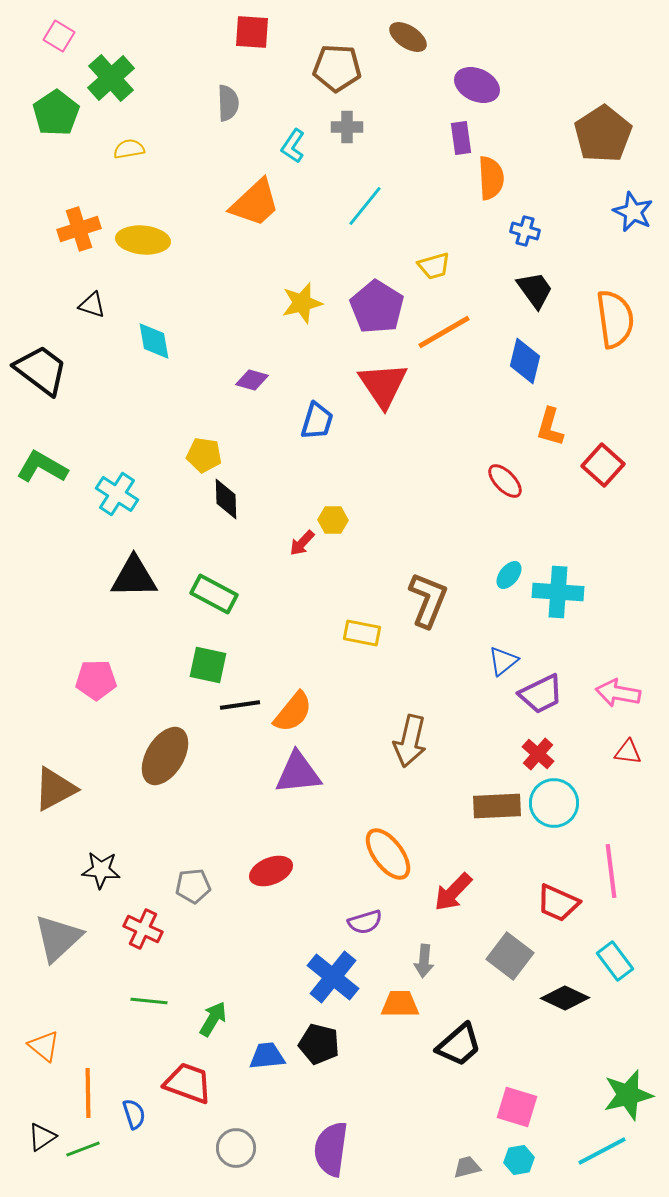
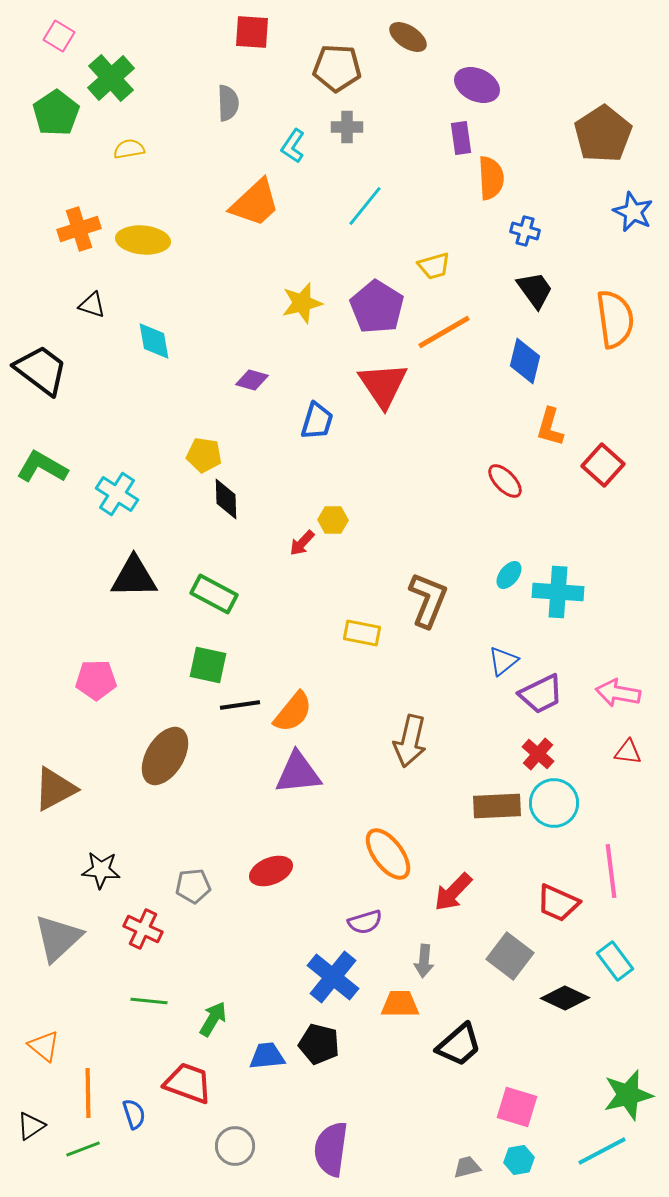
black triangle at (42, 1137): moved 11 px left, 11 px up
gray circle at (236, 1148): moved 1 px left, 2 px up
